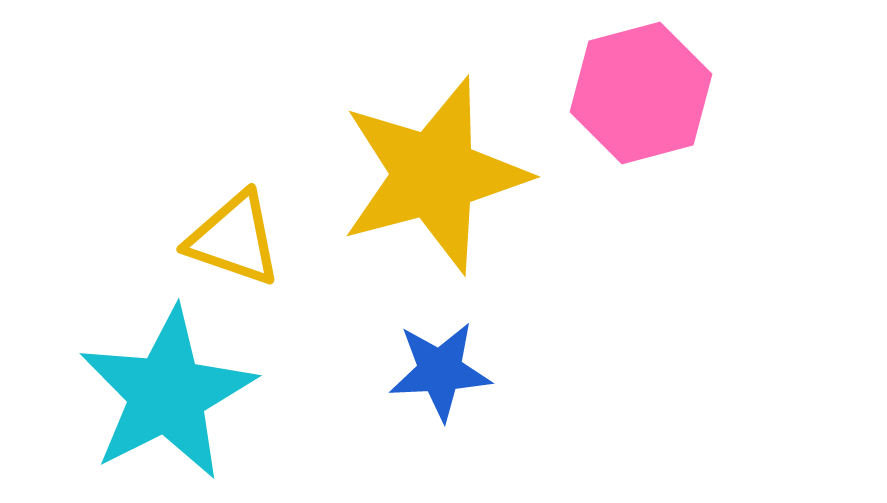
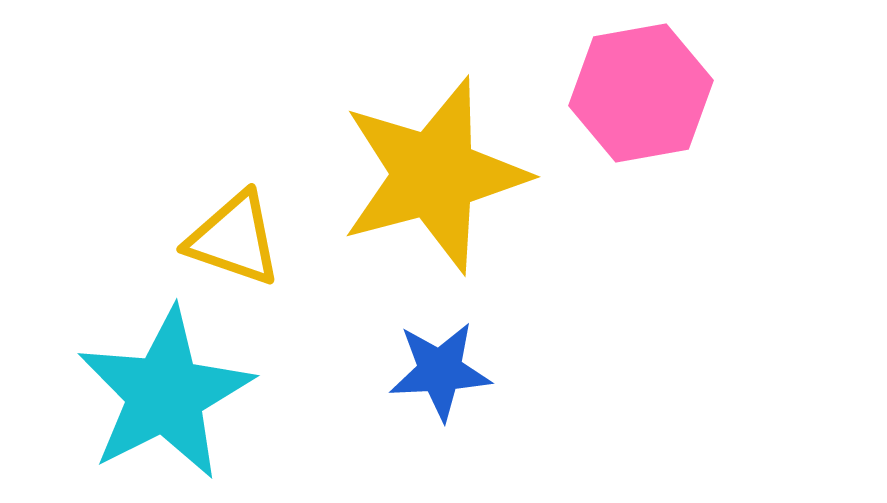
pink hexagon: rotated 5 degrees clockwise
cyan star: moved 2 px left
